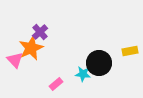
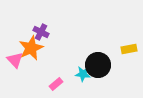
purple cross: moved 1 px right; rotated 21 degrees counterclockwise
yellow rectangle: moved 1 px left, 2 px up
black circle: moved 1 px left, 2 px down
